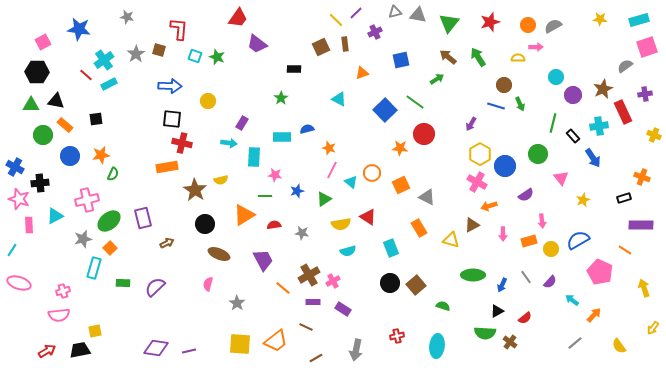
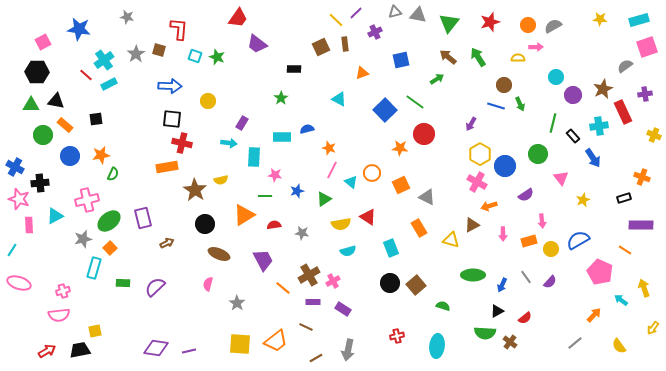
cyan arrow at (572, 300): moved 49 px right
gray arrow at (356, 350): moved 8 px left
